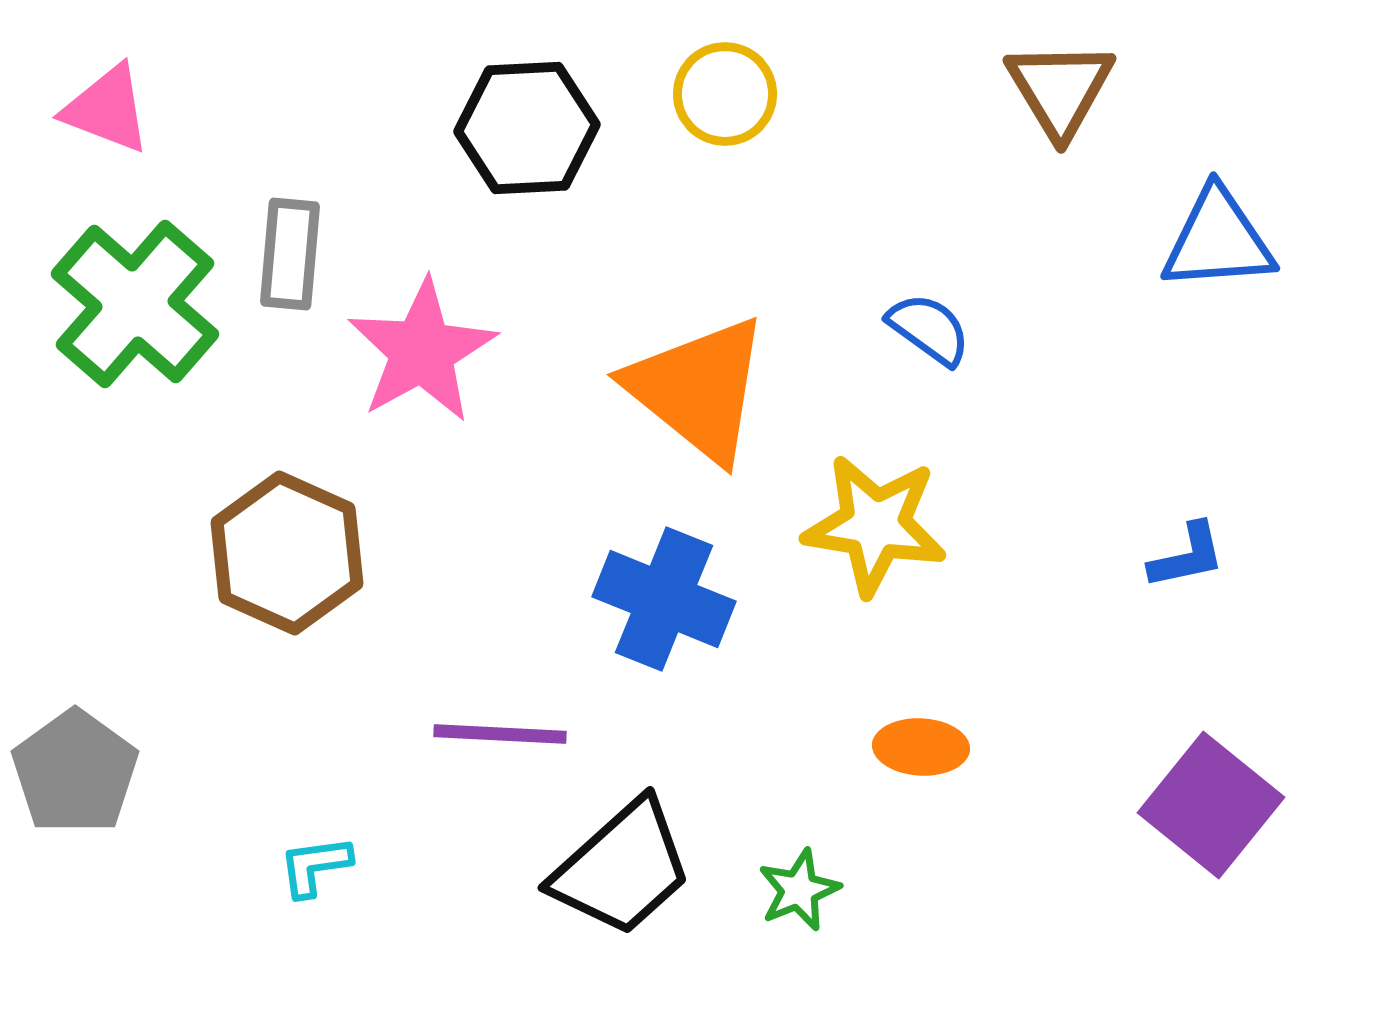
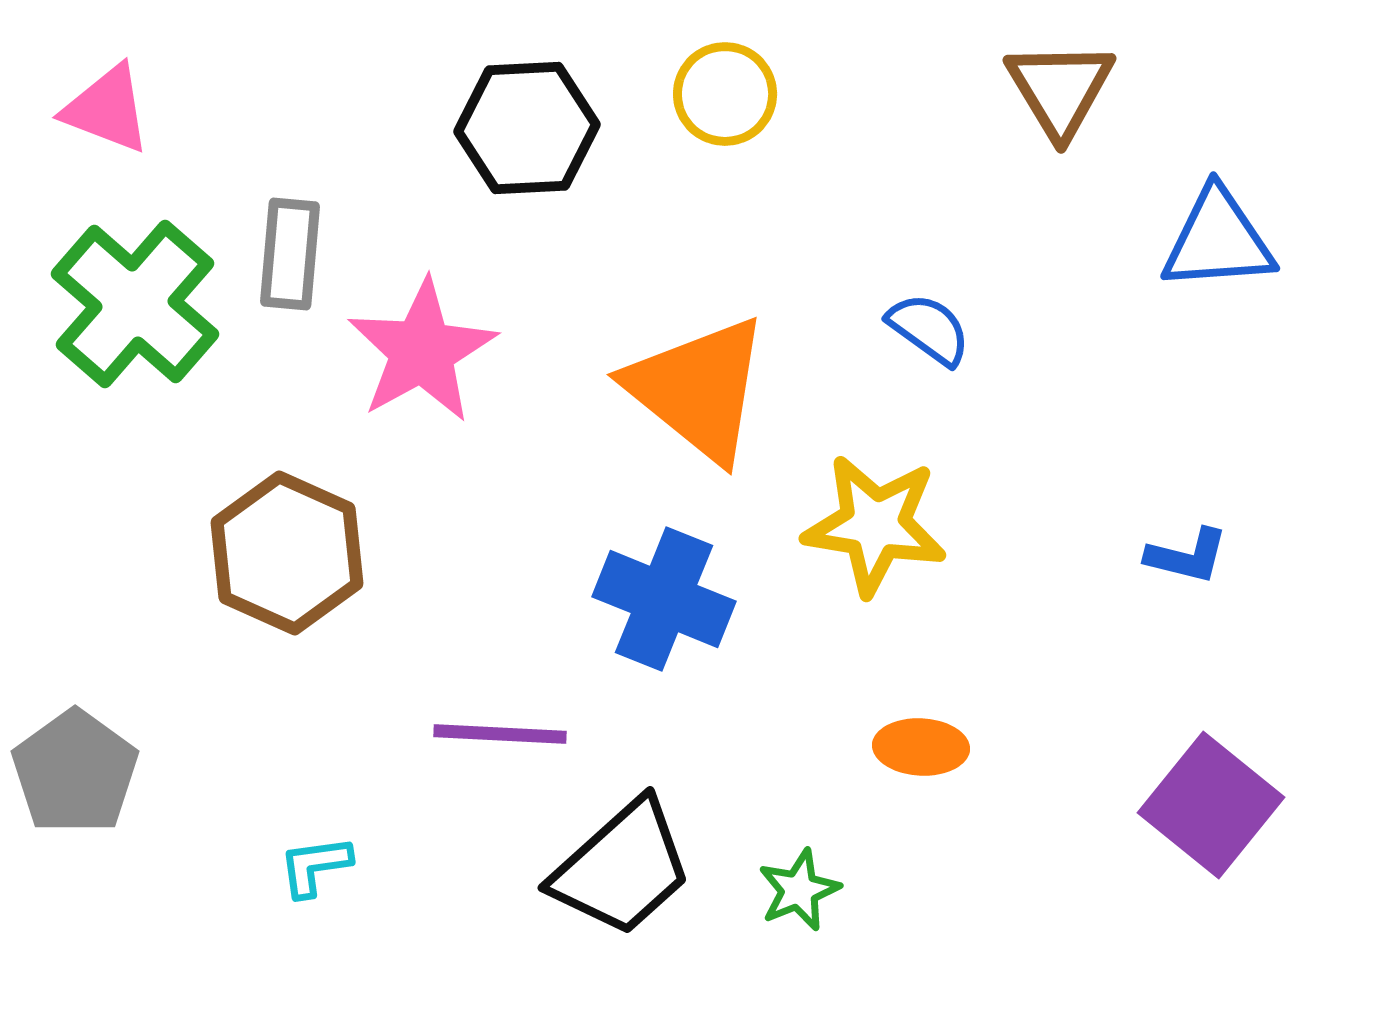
blue L-shape: rotated 26 degrees clockwise
